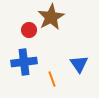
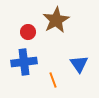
brown star: moved 5 px right, 3 px down
red circle: moved 1 px left, 2 px down
orange line: moved 1 px right, 1 px down
